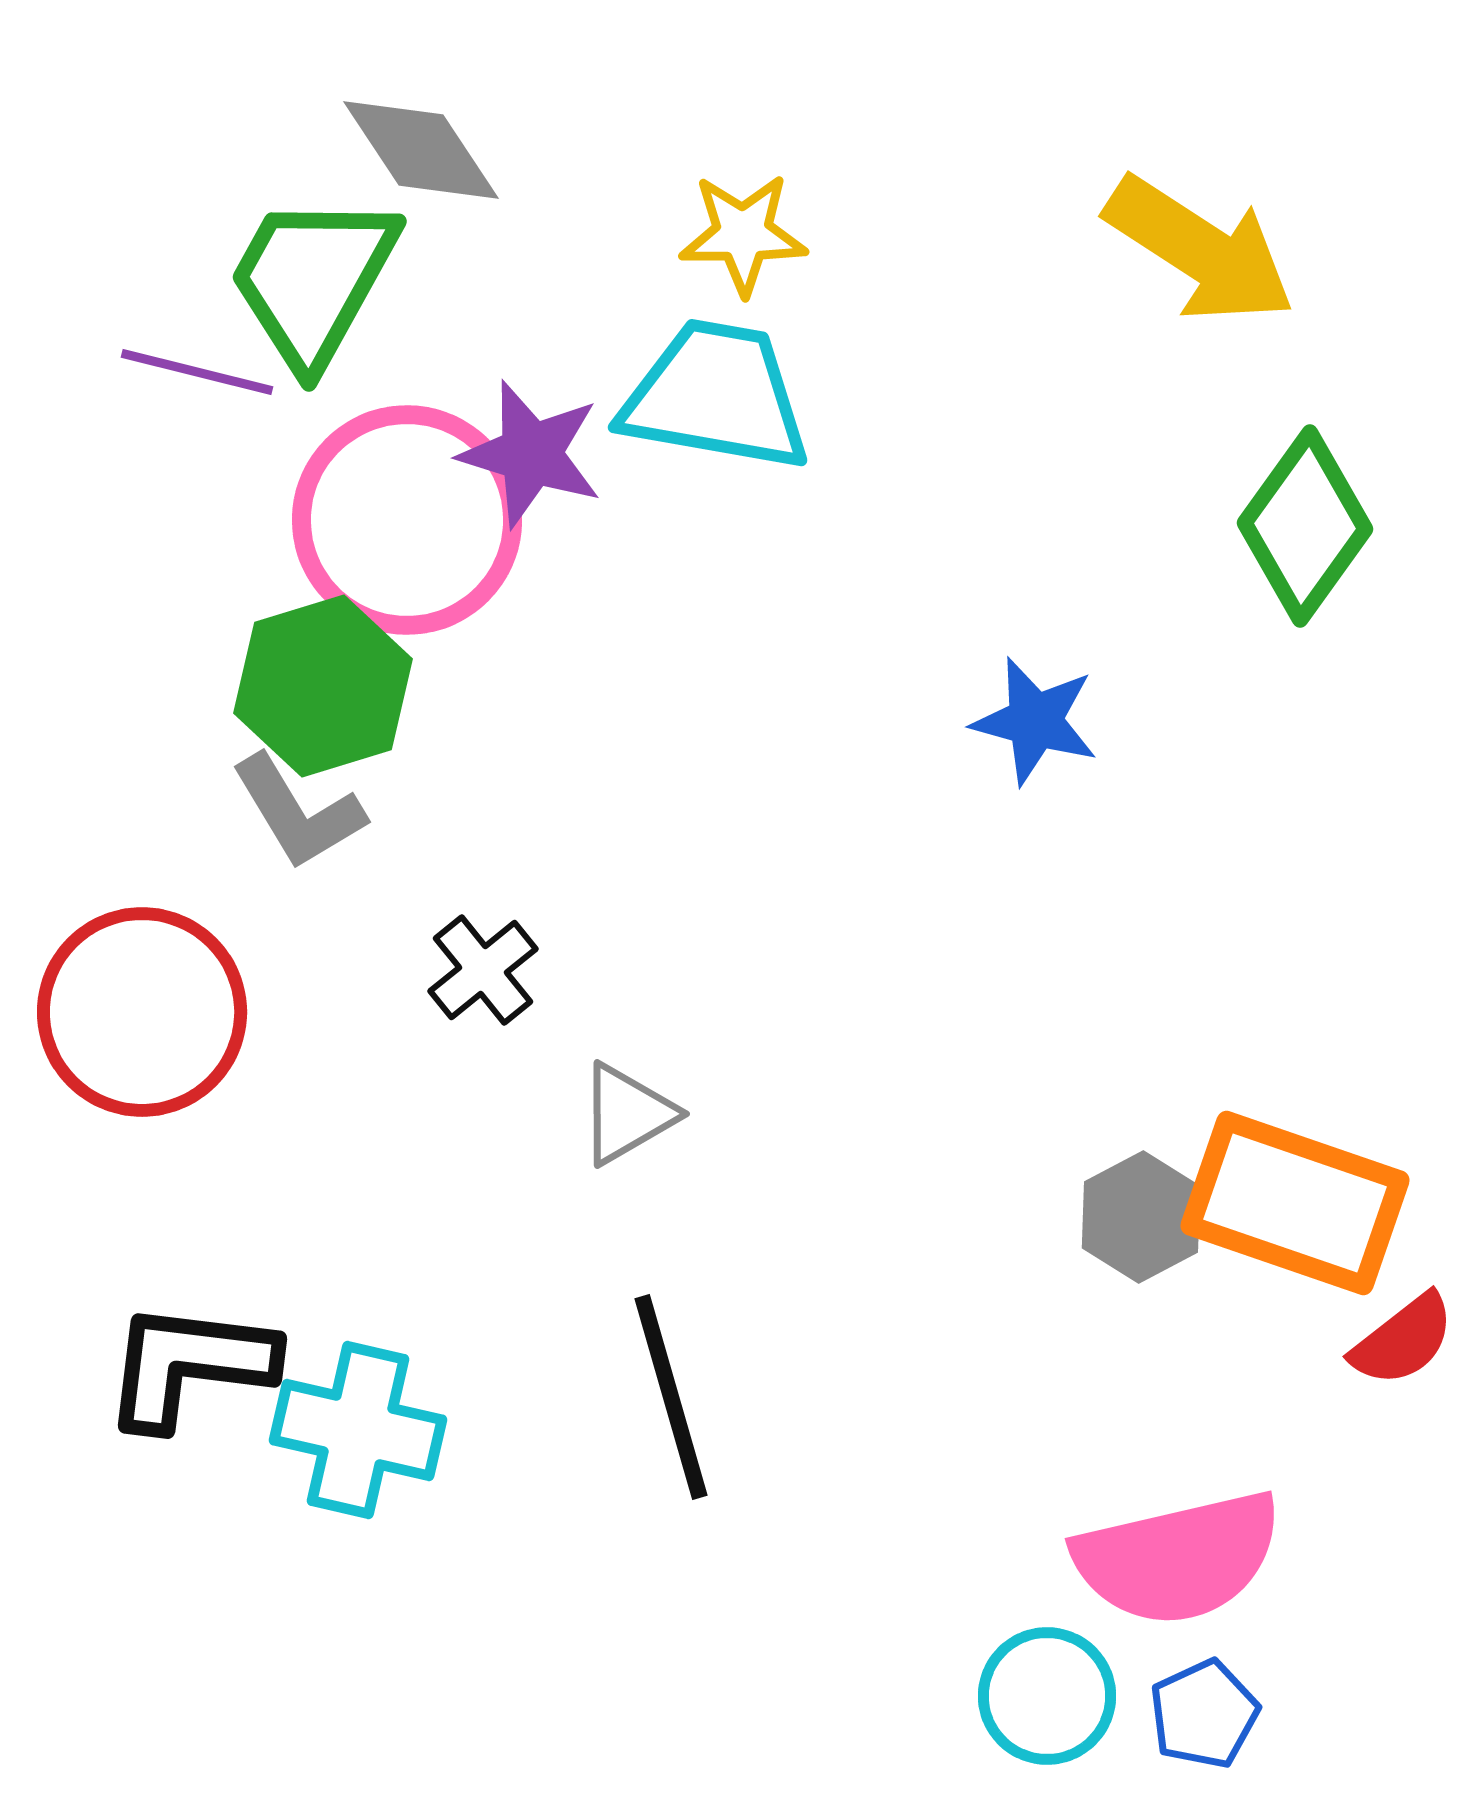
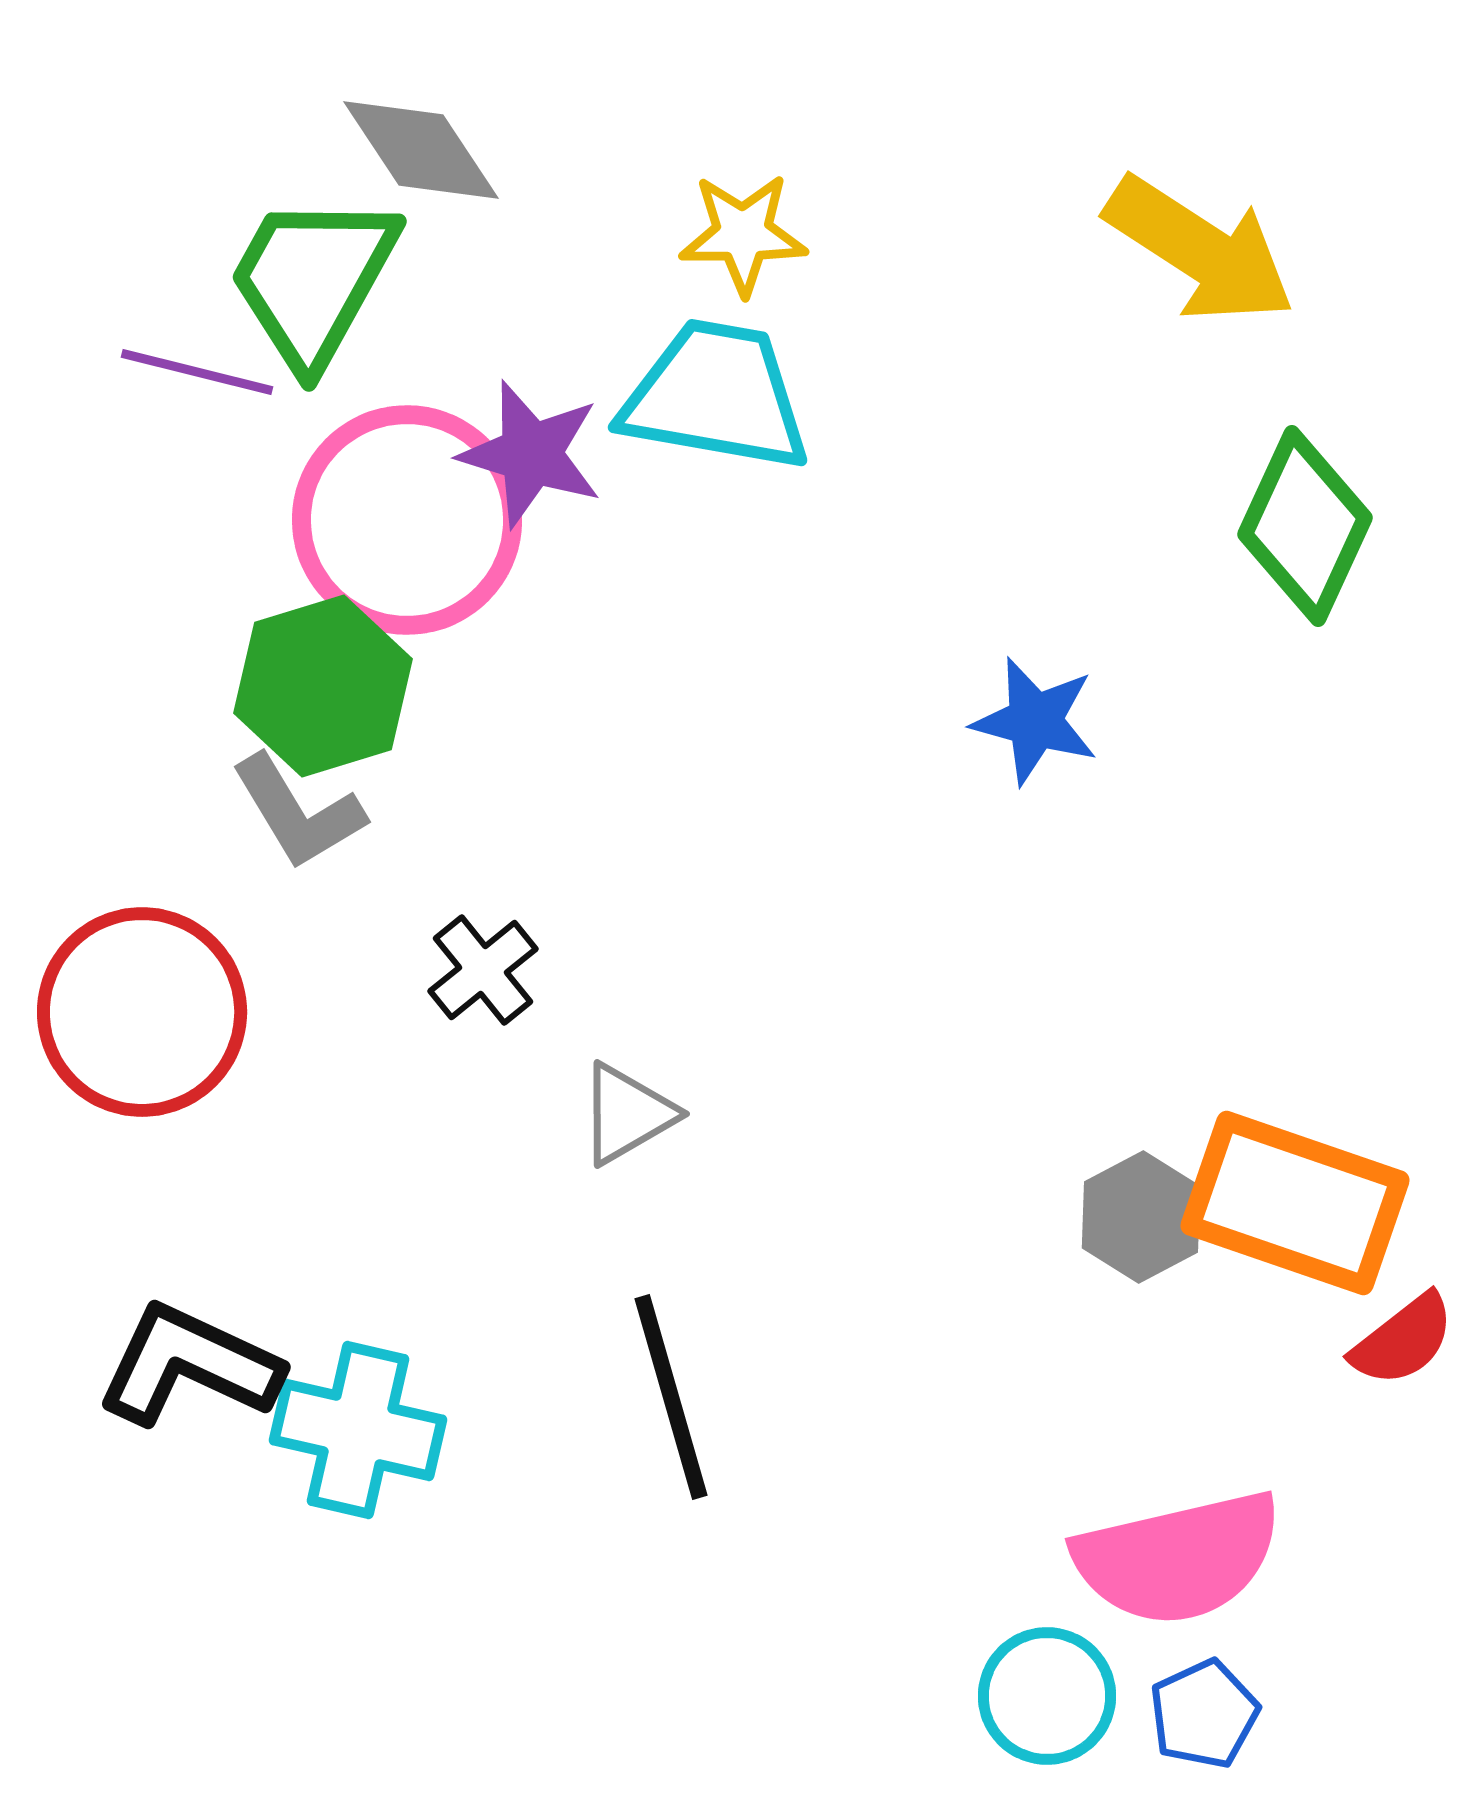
green diamond: rotated 11 degrees counterclockwise
black L-shape: rotated 18 degrees clockwise
